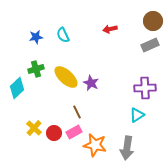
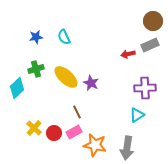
red arrow: moved 18 px right, 25 px down
cyan semicircle: moved 1 px right, 2 px down
